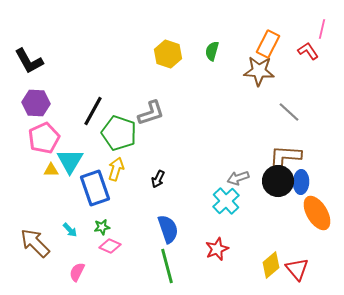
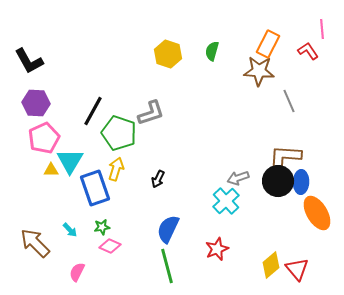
pink line: rotated 18 degrees counterclockwise
gray line: moved 11 px up; rotated 25 degrees clockwise
blue semicircle: rotated 136 degrees counterclockwise
